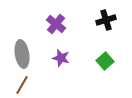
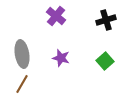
purple cross: moved 8 px up
brown line: moved 1 px up
